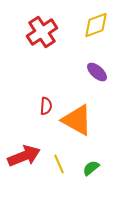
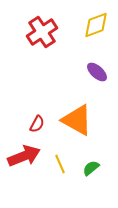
red semicircle: moved 9 px left, 18 px down; rotated 24 degrees clockwise
yellow line: moved 1 px right
